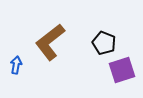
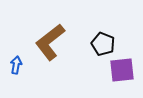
black pentagon: moved 1 px left, 1 px down
purple square: rotated 12 degrees clockwise
